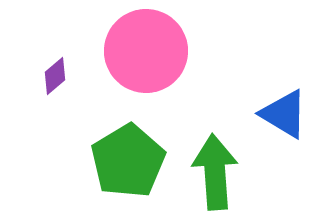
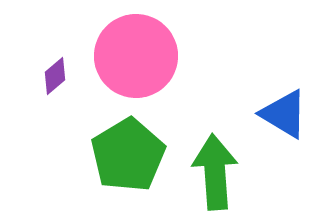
pink circle: moved 10 px left, 5 px down
green pentagon: moved 6 px up
